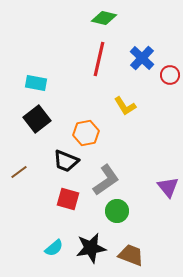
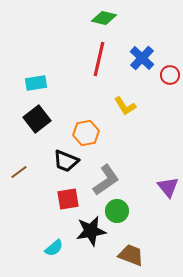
cyan rectangle: rotated 20 degrees counterclockwise
red square: rotated 25 degrees counterclockwise
black star: moved 17 px up
